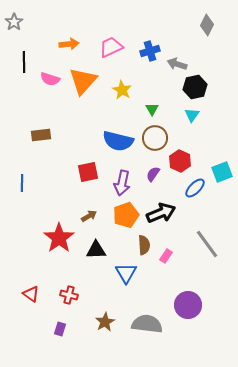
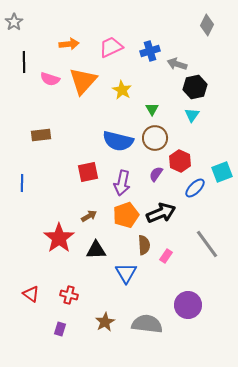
purple semicircle: moved 3 px right
